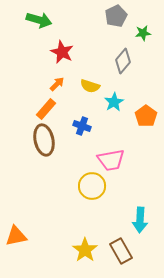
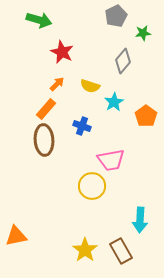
brown ellipse: rotated 8 degrees clockwise
